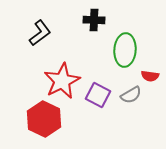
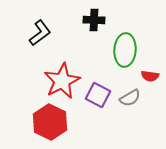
gray semicircle: moved 1 px left, 3 px down
red hexagon: moved 6 px right, 3 px down
